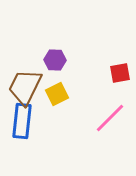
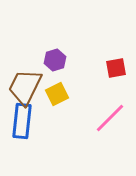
purple hexagon: rotated 20 degrees counterclockwise
red square: moved 4 px left, 5 px up
